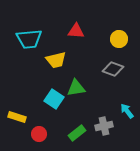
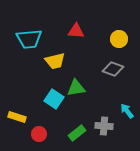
yellow trapezoid: moved 1 px left, 1 px down
gray cross: rotated 18 degrees clockwise
